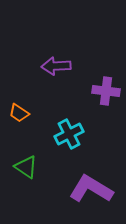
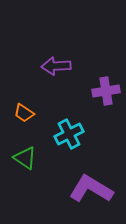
purple cross: rotated 16 degrees counterclockwise
orange trapezoid: moved 5 px right
green triangle: moved 1 px left, 9 px up
